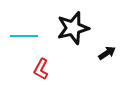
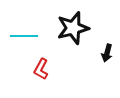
black arrow: rotated 138 degrees clockwise
